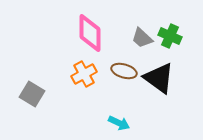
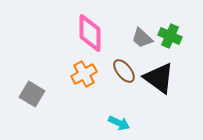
brown ellipse: rotated 35 degrees clockwise
